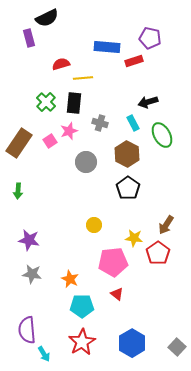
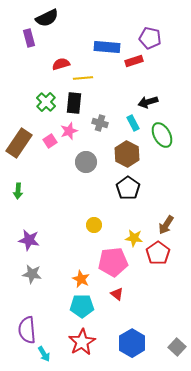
orange star: moved 11 px right
